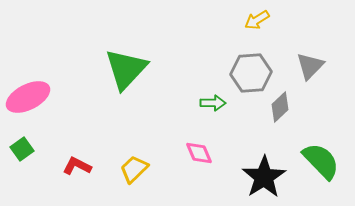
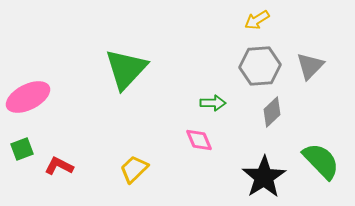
gray hexagon: moved 9 px right, 7 px up
gray diamond: moved 8 px left, 5 px down
green square: rotated 15 degrees clockwise
pink diamond: moved 13 px up
red L-shape: moved 18 px left
